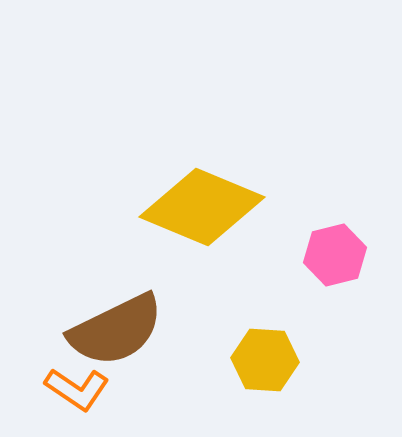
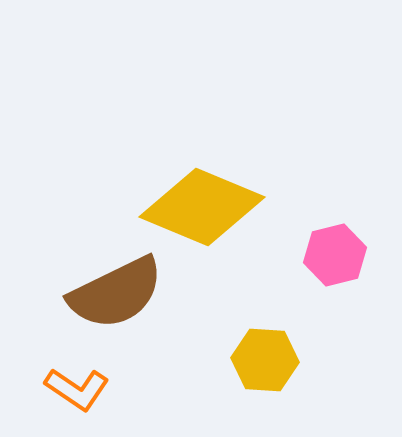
brown semicircle: moved 37 px up
